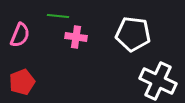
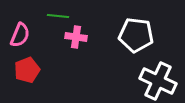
white pentagon: moved 3 px right, 1 px down
red pentagon: moved 5 px right, 12 px up
